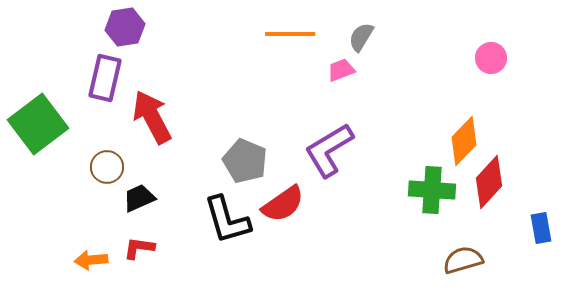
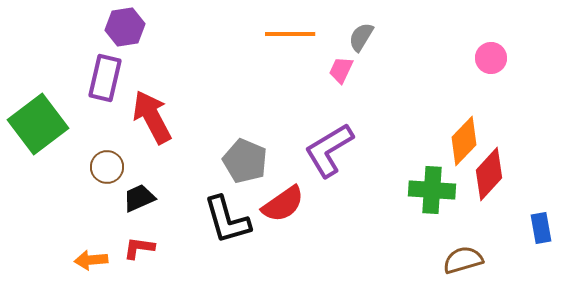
pink trapezoid: rotated 44 degrees counterclockwise
red diamond: moved 8 px up
